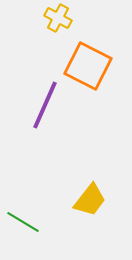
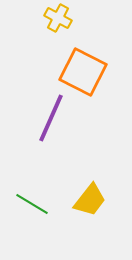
orange square: moved 5 px left, 6 px down
purple line: moved 6 px right, 13 px down
green line: moved 9 px right, 18 px up
